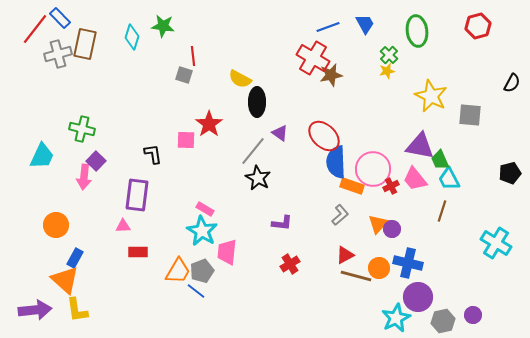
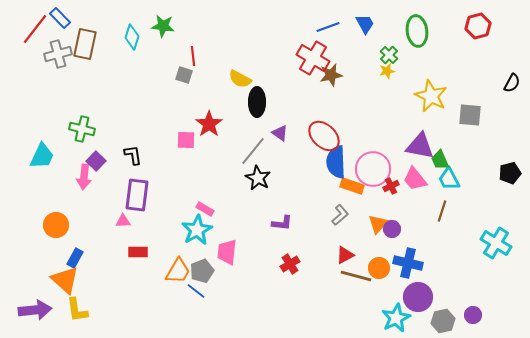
black L-shape at (153, 154): moved 20 px left, 1 px down
pink triangle at (123, 226): moved 5 px up
cyan star at (202, 231): moved 5 px left, 1 px up; rotated 12 degrees clockwise
